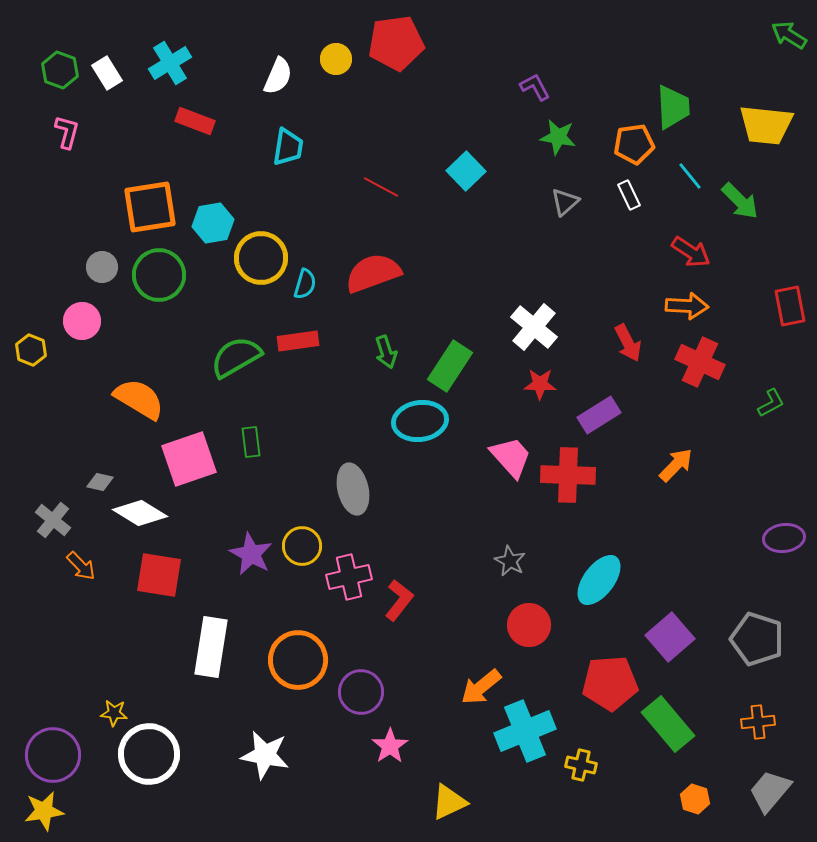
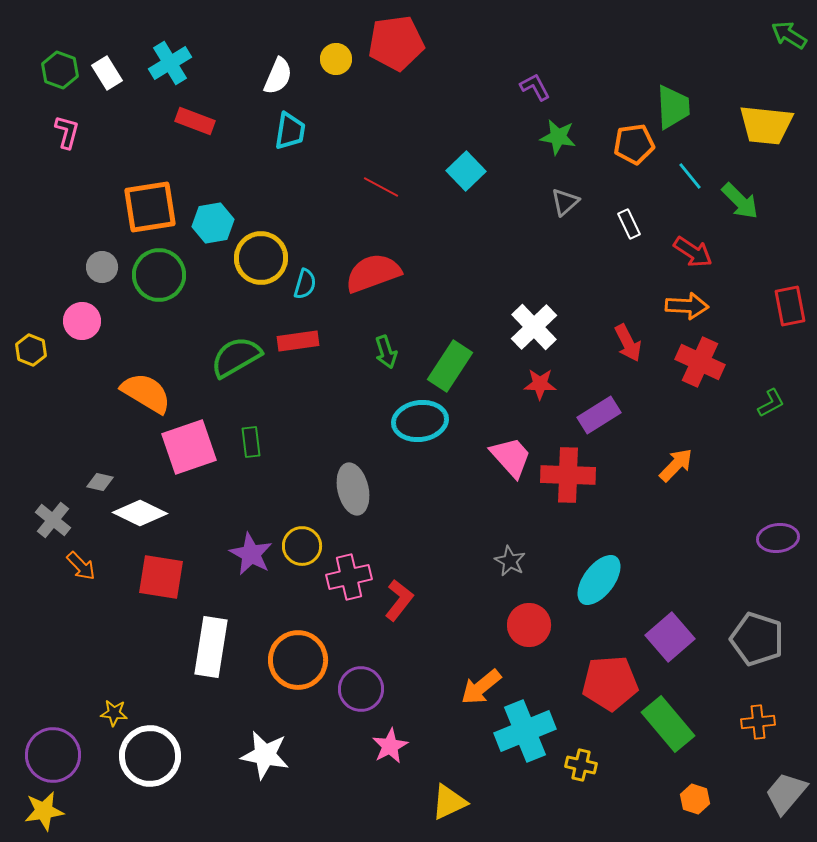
cyan trapezoid at (288, 147): moved 2 px right, 16 px up
white rectangle at (629, 195): moved 29 px down
red arrow at (691, 252): moved 2 px right
white cross at (534, 327): rotated 6 degrees clockwise
orange semicircle at (139, 399): moved 7 px right, 6 px up
pink square at (189, 459): moved 12 px up
white diamond at (140, 513): rotated 6 degrees counterclockwise
purple ellipse at (784, 538): moved 6 px left
red square at (159, 575): moved 2 px right, 2 px down
purple circle at (361, 692): moved 3 px up
pink star at (390, 746): rotated 6 degrees clockwise
white circle at (149, 754): moved 1 px right, 2 px down
gray trapezoid at (770, 791): moved 16 px right, 2 px down
